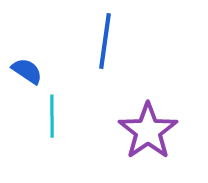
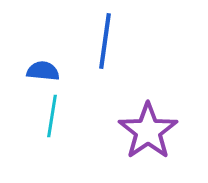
blue semicircle: moved 16 px right; rotated 28 degrees counterclockwise
cyan line: rotated 9 degrees clockwise
